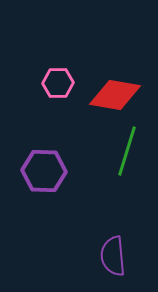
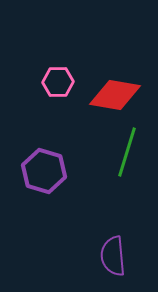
pink hexagon: moved 1 px up
green line: moved 1 px down
purple hexagon: rotated 15 degrees clockwise
